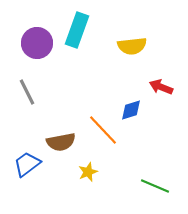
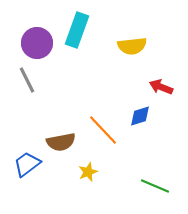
gray line: moved 12 px up
blue diamond: moved 9 px right, 6 px down
